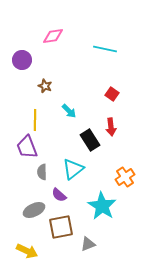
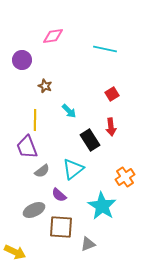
red square: rotated 24 degrees clockwise
gray semicircle: moved 1 px up; rotated 126 degrees counterclockwise
brown square: rotated 15 degrees clockwise
yellow arrow: moved 12 px left, 1 px down
